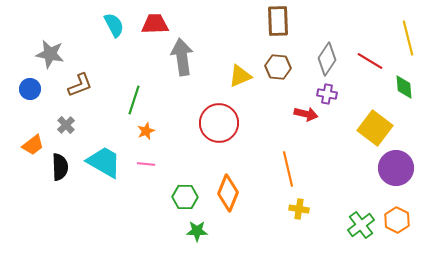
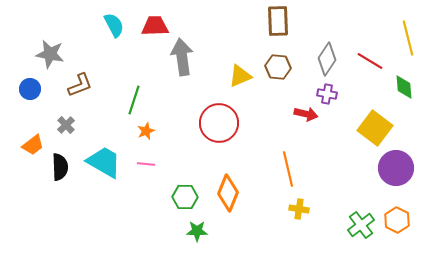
red trapezoid: moved 2 px down
